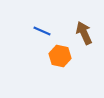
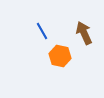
blue line: rotated 36 degrees clockwise
